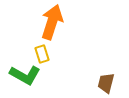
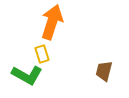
green L-shape: moved 2 px right
brown trapezoid: moved 2 px left, 12 px up
